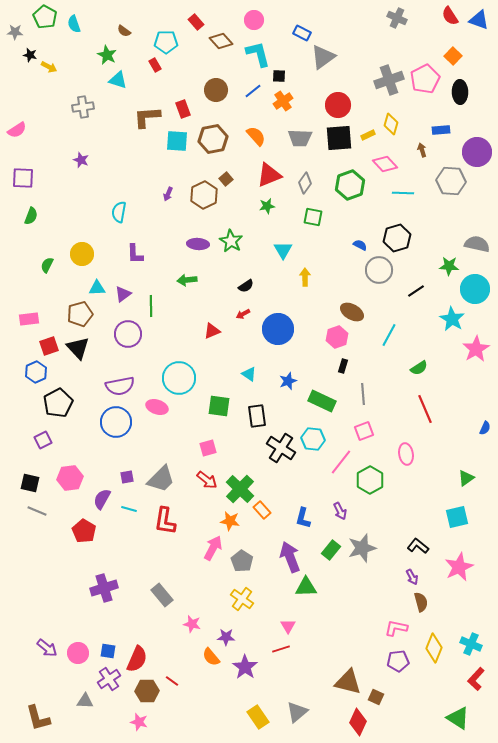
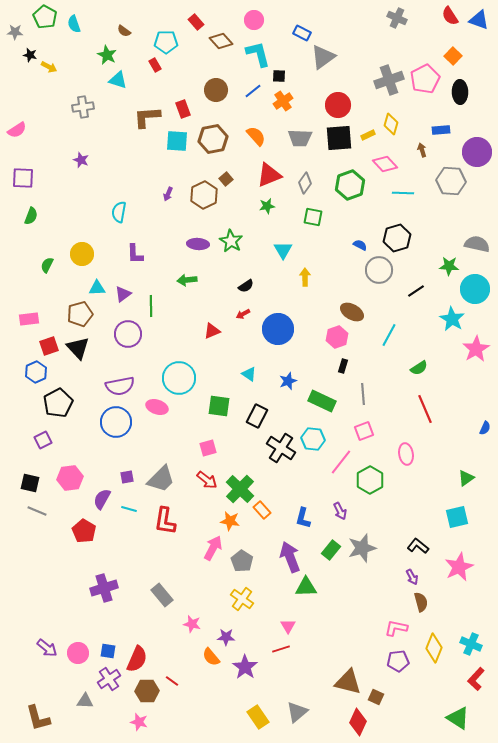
black rectangle at (257, 416): rotated 35 degrees clockwise
